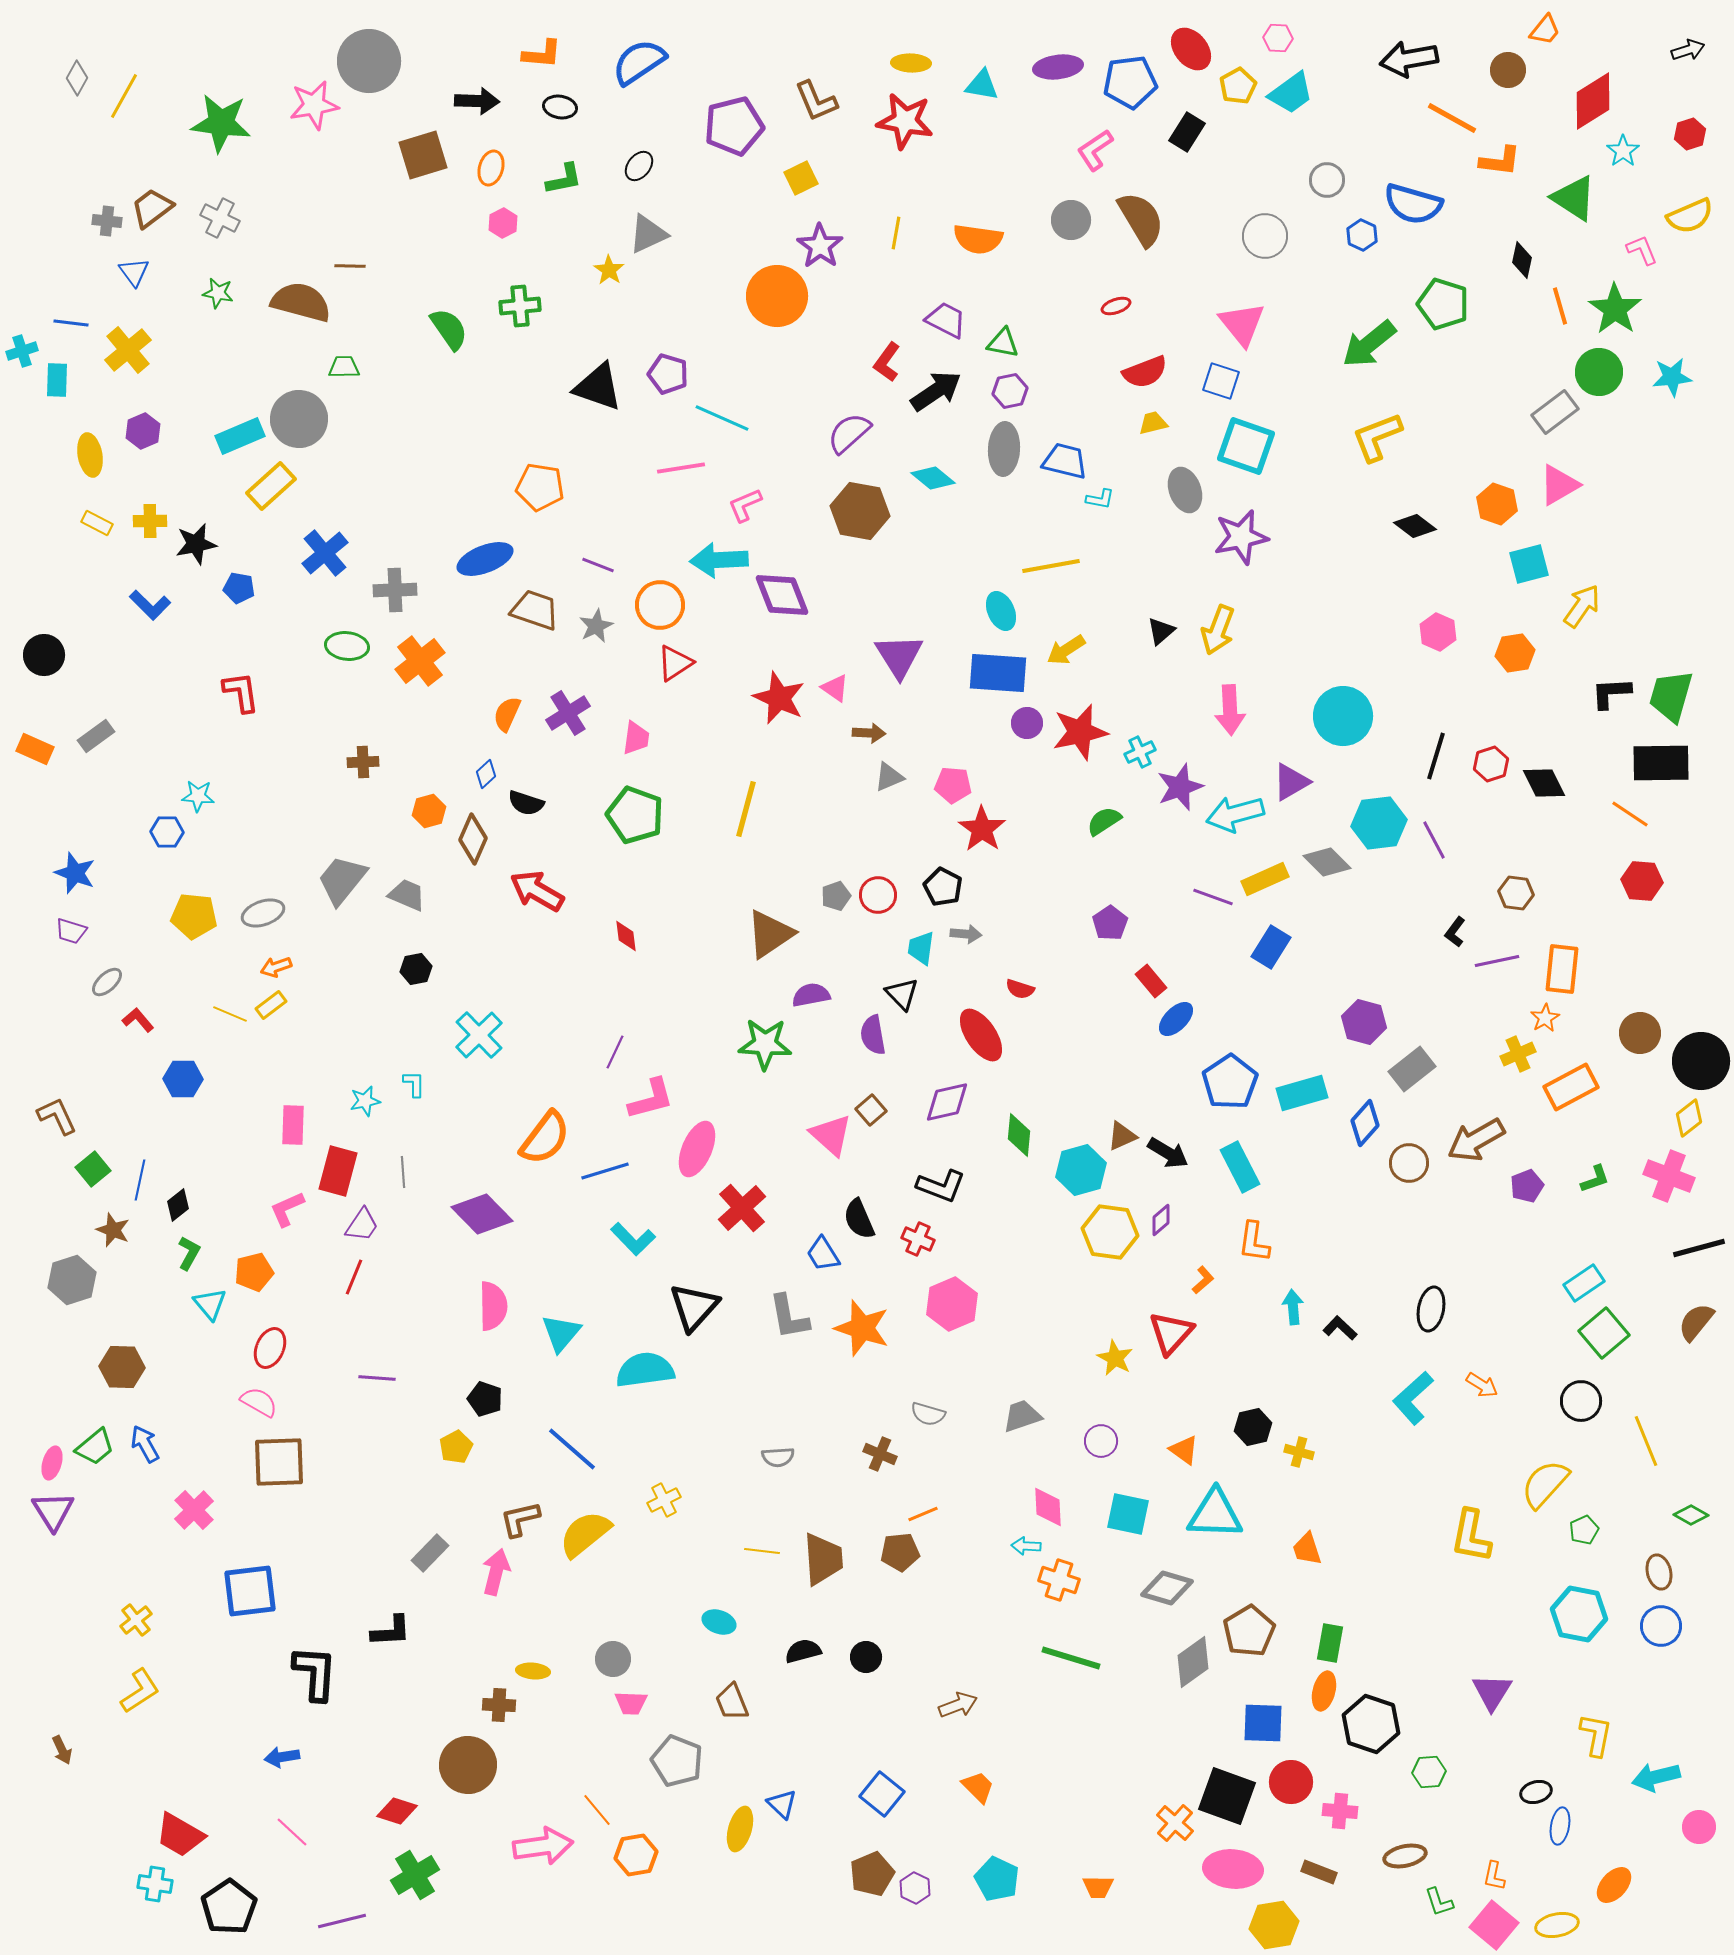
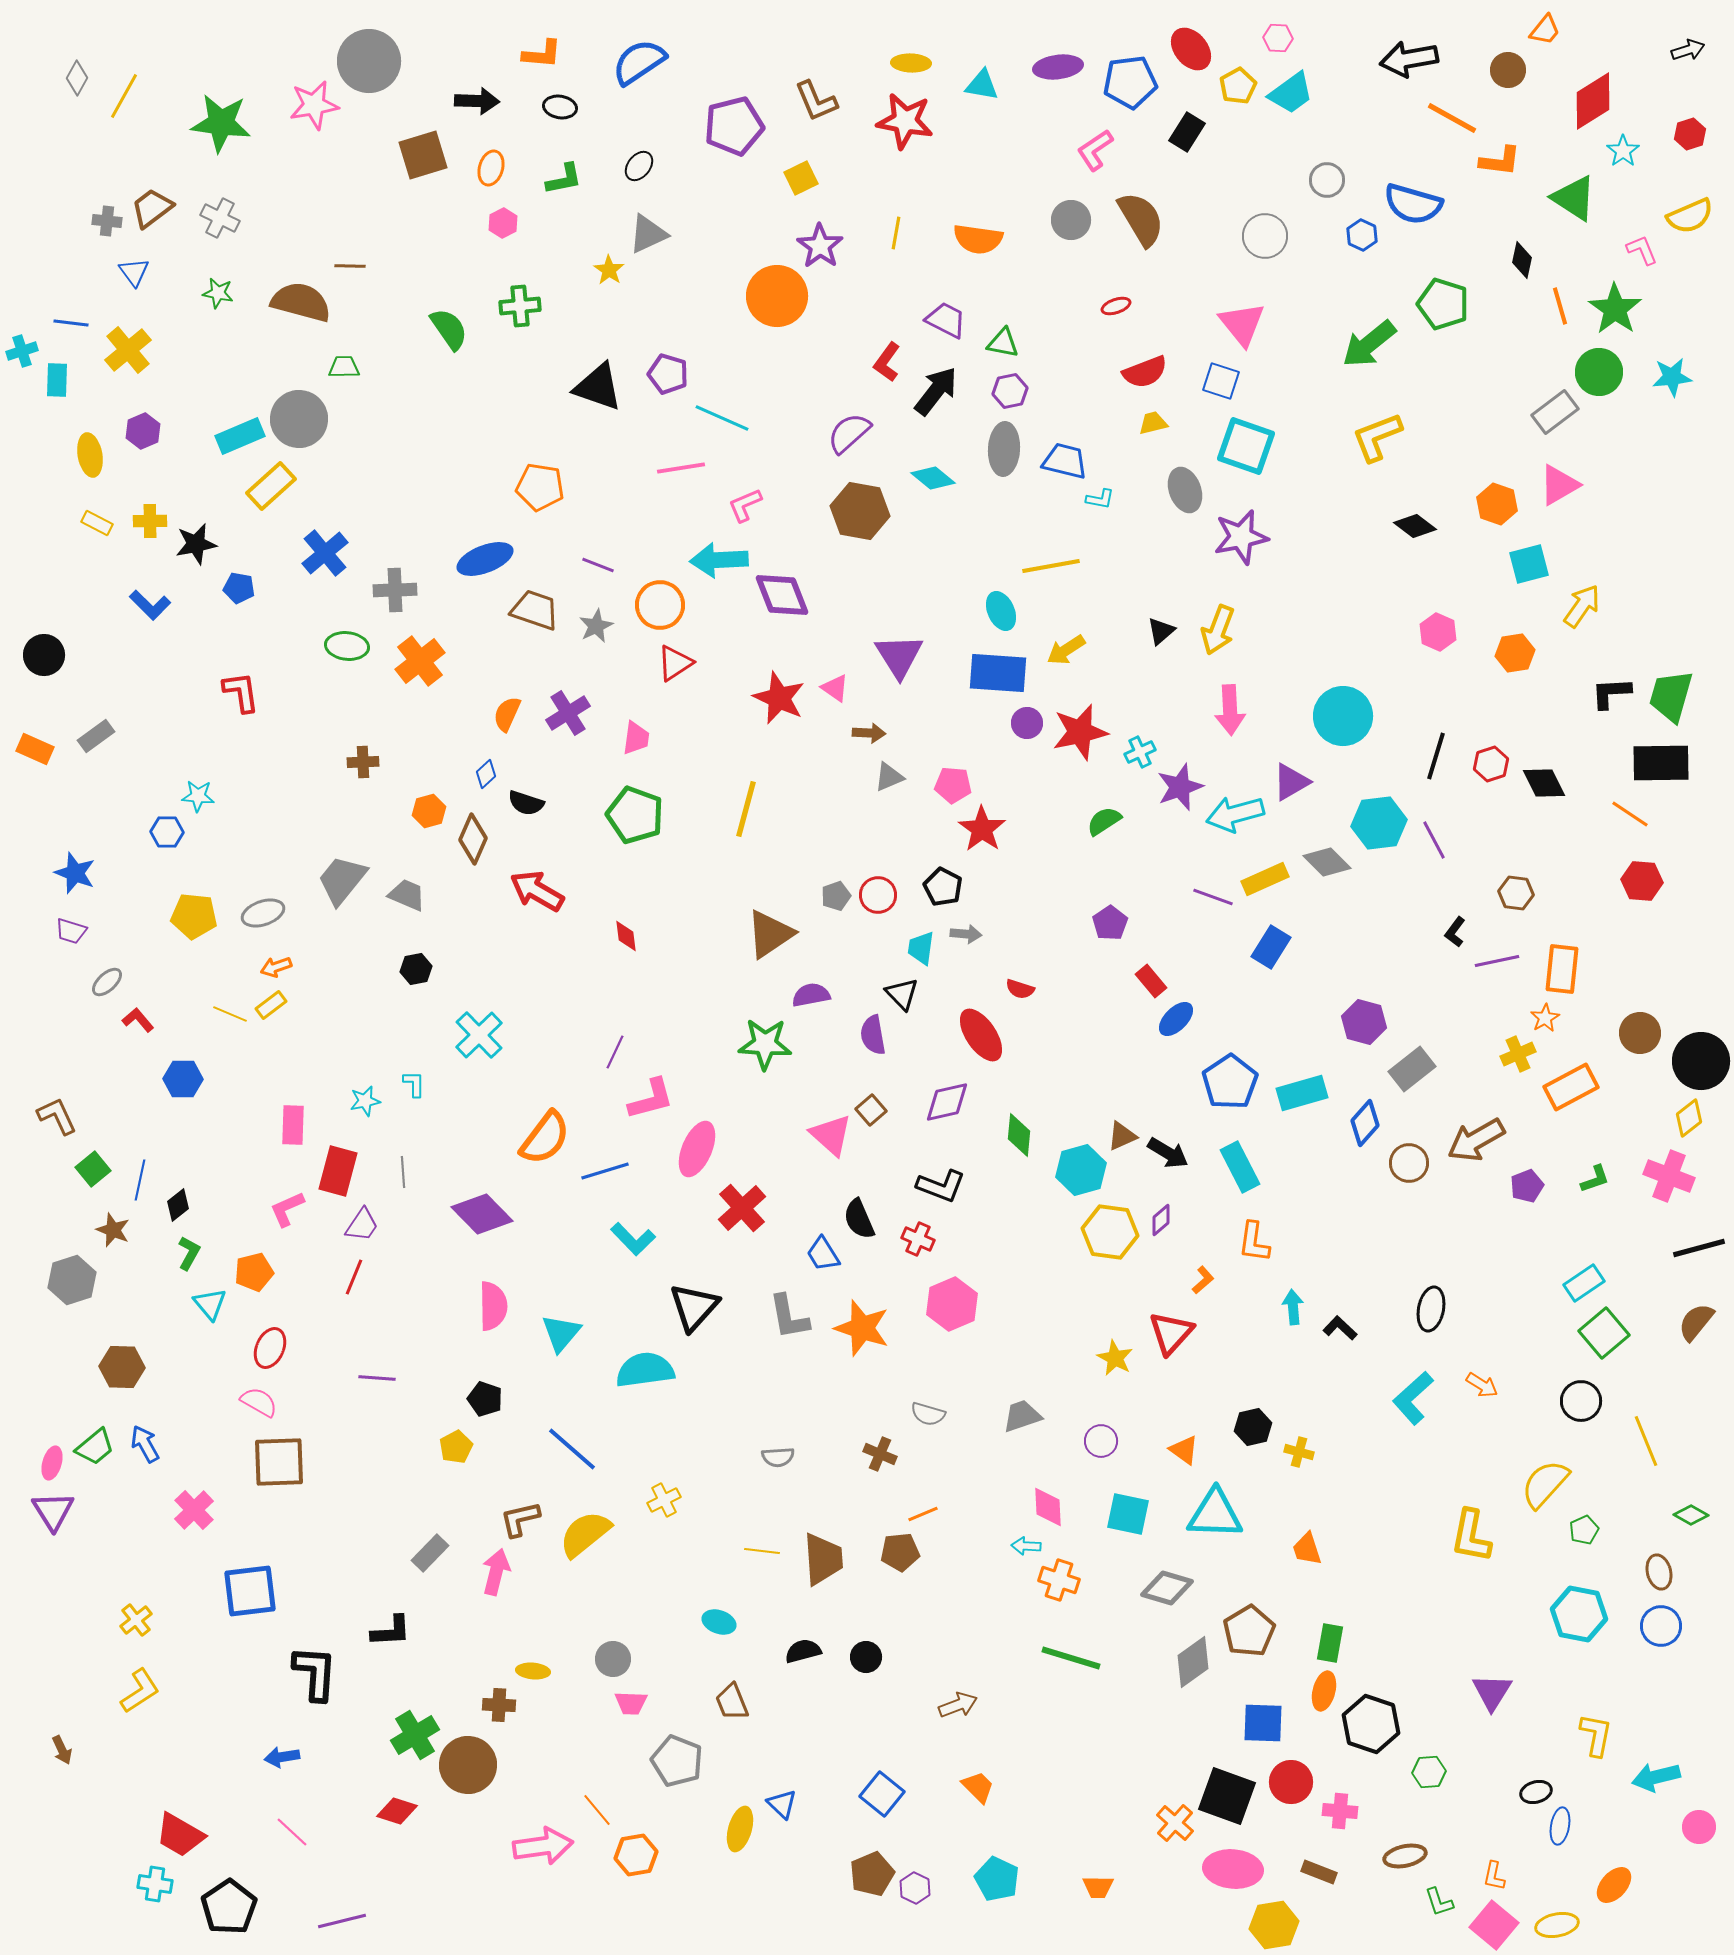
black arrow at (936, 391): rotated 18 degrees counterclockwise
green cross at (415, 1875): moved 140 px up
